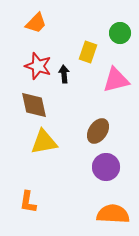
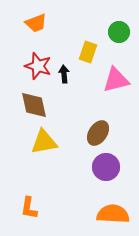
orange trapezoid: rotated 25 degrees clockwise
green circle: moved 1 px left, 1 px up
brown ellipse: moved 2 px down
orange L-shape: moved 1 px right, 6 px down
